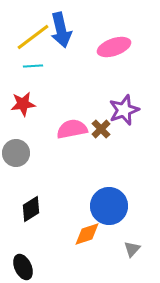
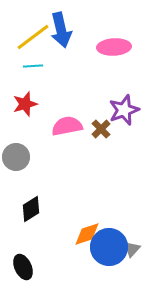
pink ellipse: rotated 16 degrees clockwise
red star: moved 2 px right; rotated 10 degrees counterclockwise
pink semicircle: moved 5 px left, 3 px up
gray circle: moved 4 px down
blue circle: moved 41 px down
